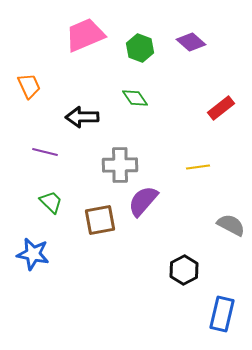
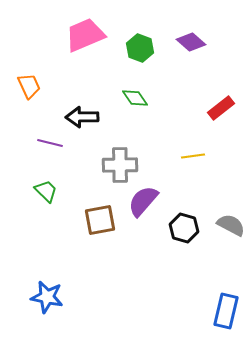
purple line: moved 5 px right, 9 px up
yellow line: moved 5 px left, 11 px up
green trapezoid: moved 5 px left, 11 px up
blue star: moved 14 px right, 43 px down
black hexagon: moved 42 px up; rotated 16 degrees counterclockwise
blue rectangle: moved 4 px right, 3 px up
